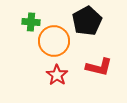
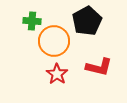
green cross: moved 1 px right, 1 px up
red star: moved 1 px up
